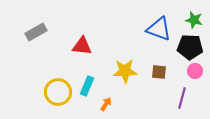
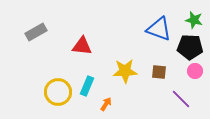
purple line: moved 1 px left, 1 px down; rotated 60 degrees counterclockwise
